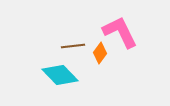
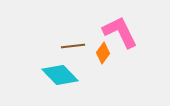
orange diamond: moved 3 px right
